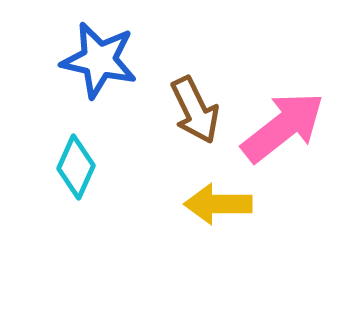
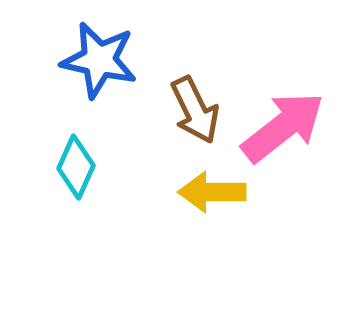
yellow arrow: moved 6 px left, 12 px up
